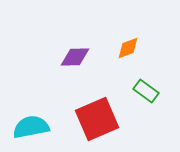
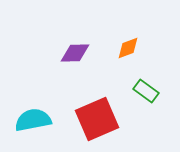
purple diamond: moved 4 px up
cyan semicircle: moved 2 px right, 7 px up
